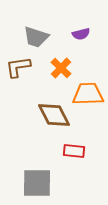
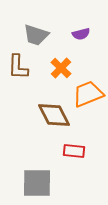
gray trapezoid: moved 2 px up
brown L-shape: rotated 80 degrees counterclockwise
orange trapezoid: rotated 20 degrees counterclockwise
